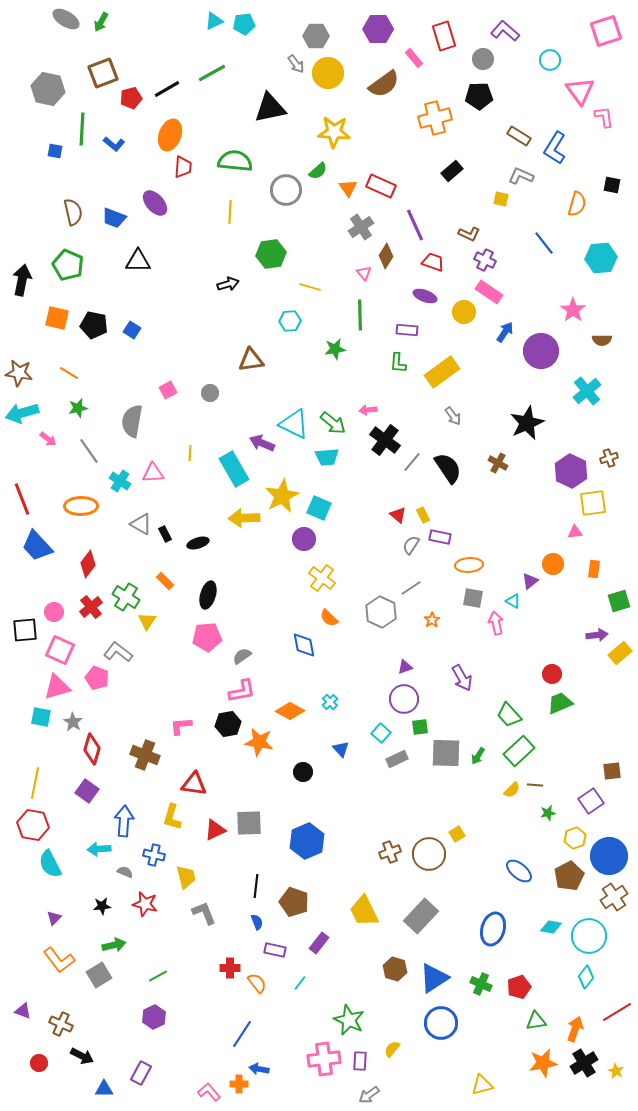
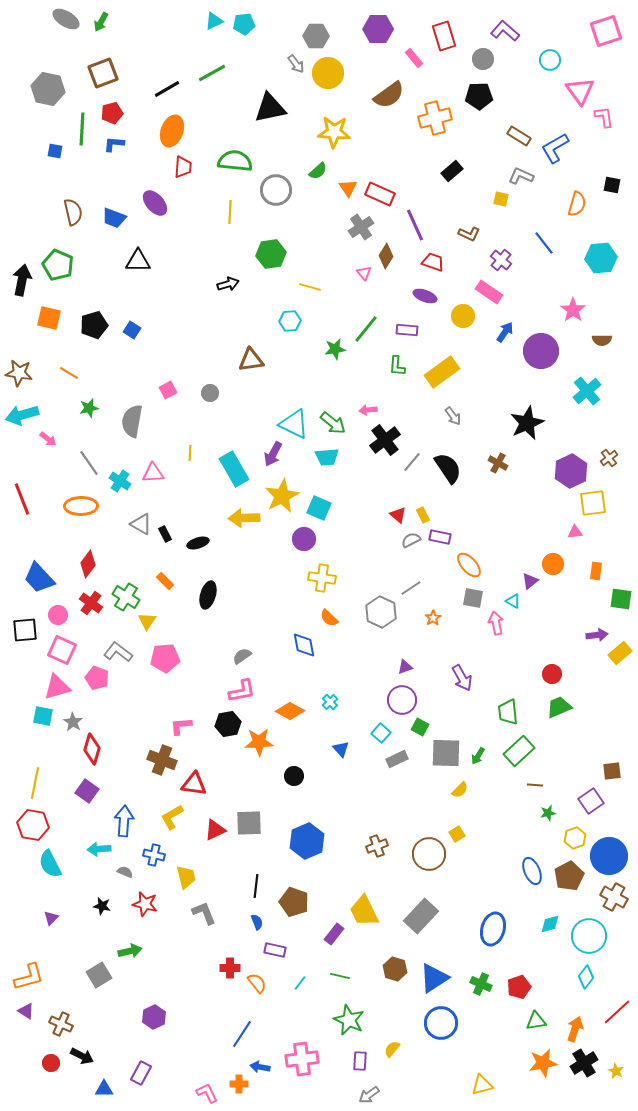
brown semicircle at (384, 84): moved 5 px right, 11 px down
red pentagon at (131, 98): moved 19 px left, 15 px down
orange ellipse at (170, 135): moved 2 px right, 4 px up
blue L-shape at (114, 144): rotated 145 degrees clockwise
blue L-shape at (555, 148): rotated 28 degrees clockwise
red rectangle at (381, 186): moved 1 px left, 8 px down
gray circle at (286, 190): moved 10 px left
purple cross at (485, 260): moved 16 px right; rotated 15 degrees clockwise
green pentagon at (68, 265): moved 10 px left
yellow circle at (464, 312): moved 1 px left, 4 px down
green line at (360, 315): moved 6 px right, 14 px down; rotated 40 degrees clockwise
orange square at (57, 318): moved 8 px left
black pentagon at (94, 325): rotated 28 degrees counterclockwise
green L-shape at (398, 363): moved 1 px left, 3 px down
green star at (78, 408): moved 11 px right
cyan arrow at (22, 413): moved 2 px down
black cross at (385, 440): rotated 16 degrees clockwise
purple arrow at (262, 443): moved 11 px right, 11 px down; rotated 85 degrees counterclockwise
gray line at (89, 451): moved 12 px down
brown cross at (609, 458): rotated 18 degrees counterclockwise
purple hexagon at (571, 471): rotated 8 degrees clockwise
gray semicircle at (411, 545): moved 5 px up; rotated 30 degrees clockwise
blue trapezoid at (37, 546): moved 2 px right, 32 px down
orange ellipse at (469, 565): rotated 52 degrees clockwise
orange rectangle at (594, 569): moved 2 px right, 2 px down
yellow cross at (322, 578): rotated 28 degrees counterclockwise
green square at (619, 601): moved 2 px right, 2 px up; rotated 25 degrees clockwise
red cross at (91, 607): moved 4 px up; rotated 15 degrees counterclockwise
pink circle at (54, 612): moved 4 px right, 3 px down
orange star at (432, 620): moved 1 px right, 2 px up
pink pentagon at (207, 637): moved 42 px left, 21 px down
pink square at (60, 650): moved 2 px right
purple circle at (404, 699): moved 2 px left, 1 px down
green trapezoid at (560, 703): moved 1 px left, 4 px down
green trapezoid at (509, 715): moved 1 px left, 3 px up; rotated 36 degrees clockwise
cyan square at (41, 717): moved 2 px right, 1 px up
green square at (420, 727): rotated 36 degrees clockwise
orange star at (259, 742): rotated 12 degrees counterclockwise
brown cross at (145, 755): moved 17 px right, 5 px down
black circle at (303, 772): moved 9 px left, 4 px down
yellow semicircle at (512, 790): moved 52 px left
yellow L-shape at (172, 817): rotated 44 degrees clockwise
brown cross at (390, 852): moved 13 px left, 6 px up
blue ellipse at (519, 871): moved 13 px right; rotated 28 degrees clockwise
brown cross at (614, 897): rotated 28 degrees counterclockwise
black star at (102, 906): rotated 18 degrees clockwise
purple triangle at (54, 918): moved 3 px left
cyan diamond at (551, 927): moved 1 px left, 3 px up; rotated 25 degrees counterclockwise
purple rectangle at (319, 943): moved 15 px right, 9 px up
green arrow at (114, 945): moved 16 px right, 6 px down
orange L-shape at (59, 960): moved 30 px left, 17 px down; rotated 68 degrees counterclockwise
green line at (158, 976): moved 182 px right; rotated 42 degrees clockwise
purple triangle at (23, 1011): moved 3 px right; rotated 12 degrees clockwise
red line at (617, 1012): rotated 12 degrees counterclockwise
pink cross at (324, 1059): moved 22 px left
red circle at (39, 1063): moved 12 px right
blue arrow at (259, 1069): moved 1 px right, 2 px up
pink L-shape at (209, 1092): moved 2 px left, 1 px down; rotated 15 degrees clockwise
